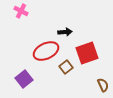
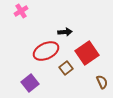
pink cross: rotated 32 degrees clockwise
red square: rotated 15 degrees counterclockwise
brown square: moved 1 px down
purple square: moved 6 px right, 4 px down
brown semicircle: moved 1 px left, 3 px up
